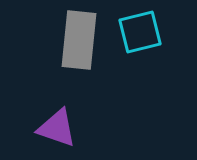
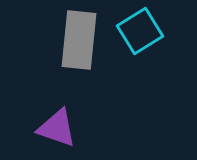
cyan square: moved 1 px up; rotated 18 degrees counterclockwise
